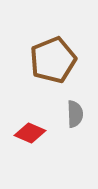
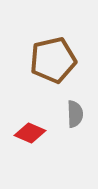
brown pentagon: rotated 9 degrees clockwise
